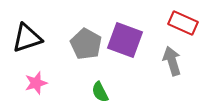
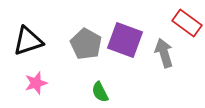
red rectangle: moved 4 px right; rotated 12 degrees clockwise
black triangle: moved 1 px right, 3 px down
gray arrow: moved 8 px left, 8 px up
